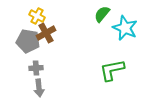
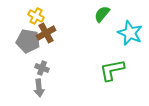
yellow cross: moved 1 px left
cyan star: moved 5 px right, 5 px down
gray cross: moved 6 px right; rotated 24 degrees clockwise
